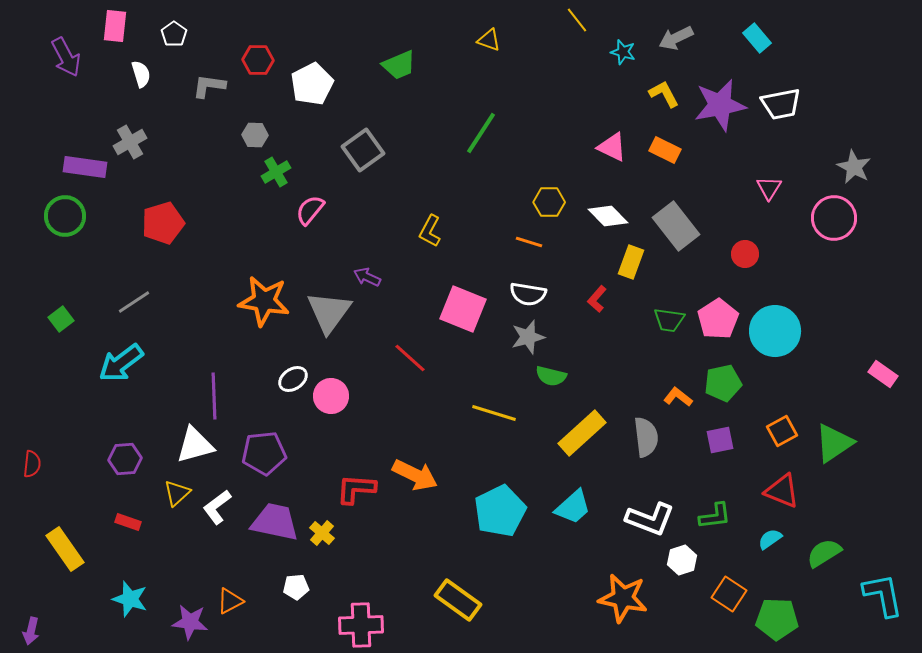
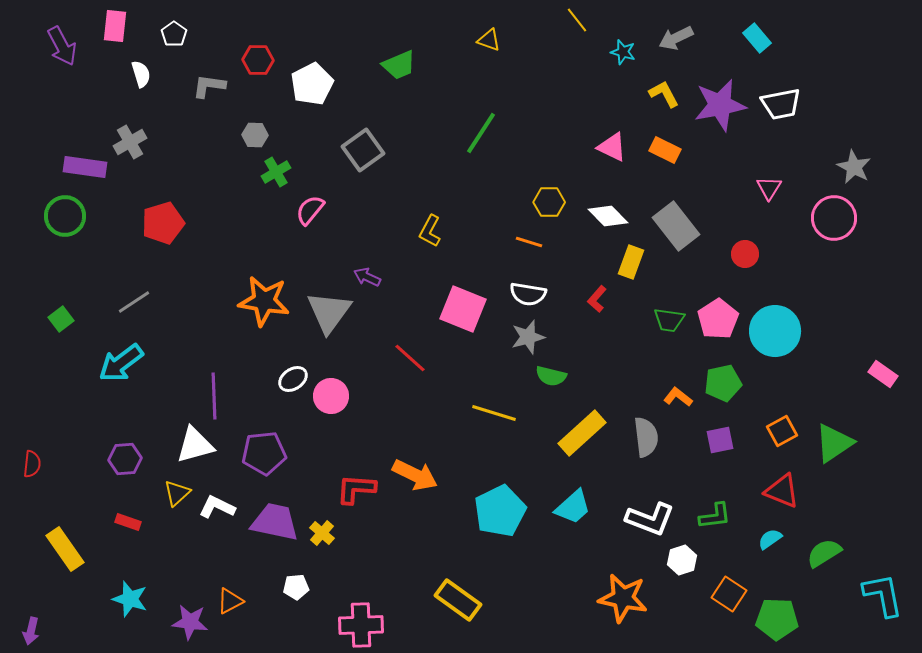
purple arrow at (66, 57): moved 4 px left, 11 px up
white L-shape at (217, 507): rotated 63 degrees clockwise
